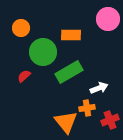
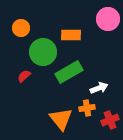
orange triangle: moved 5 px left, 3 px up
